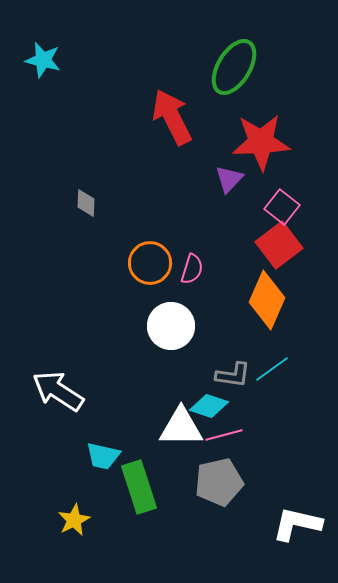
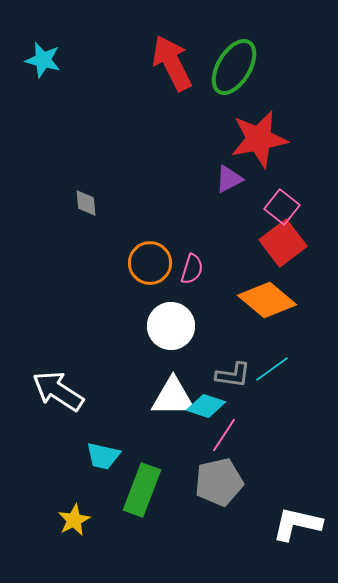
red arrow: moved 54 px up
red star: moved 2 px left, 3 px up; rotated 8 degrees counterclockwise
purple triangle: rotated 20 degrees clockwise
gray diamond: rotated 8 degrees counterclockwise
red square: moved 4 px right, 2 px up
orange diamond: rotated 74 degrees counterclockwise
cyan diamond: moved 3 px left
white triangle: moved 8 px left, 30 px up
pink line: rotated 42 degrees counterclockwise
green rectangle: moved 3 px right, 3 px down; rotated 39 degrees clockwise
